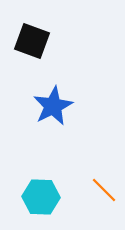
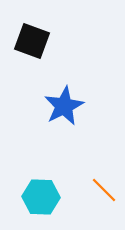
blue star: moved 11 px right
